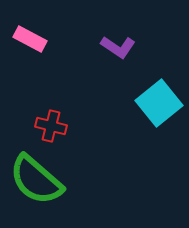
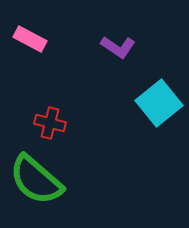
red cross: moved 1 px left, 3 px up
